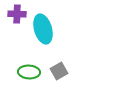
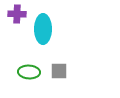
cyan ellipse: rotated 16 degrees clockwise
gray square: rotated 30 degrees clockwise
